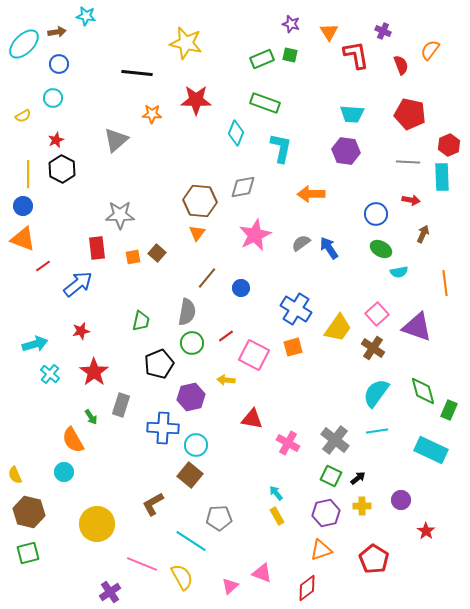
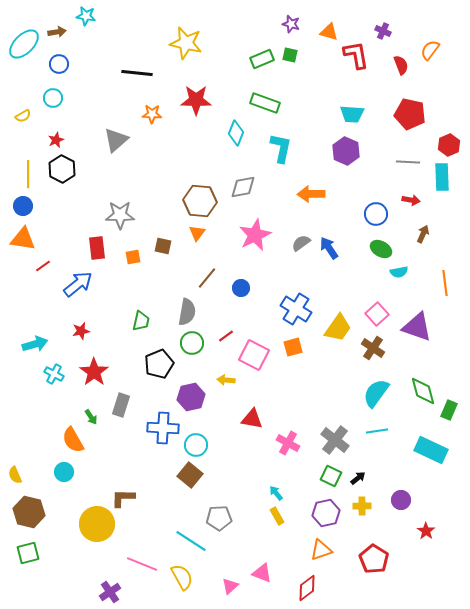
orange triangle at (329, 32): rotated 42 degrees counterclockwise
purple hexagon at (346, 151): rotated 16 degrees clockwise
orange triangle at (23, 239): rotated 12 degrees counterclockwise
brown square at (157, 253): moved 6 px right, 7 px up; rotated 30 degrees counterclockwise
cyan cross at (50, 374): moved 4 px right; rotated 12 degrees counterclockwise
brown L-shape at (153, 504): moved 30 px left, 6 px up; rotated 30 degrees clockwise
